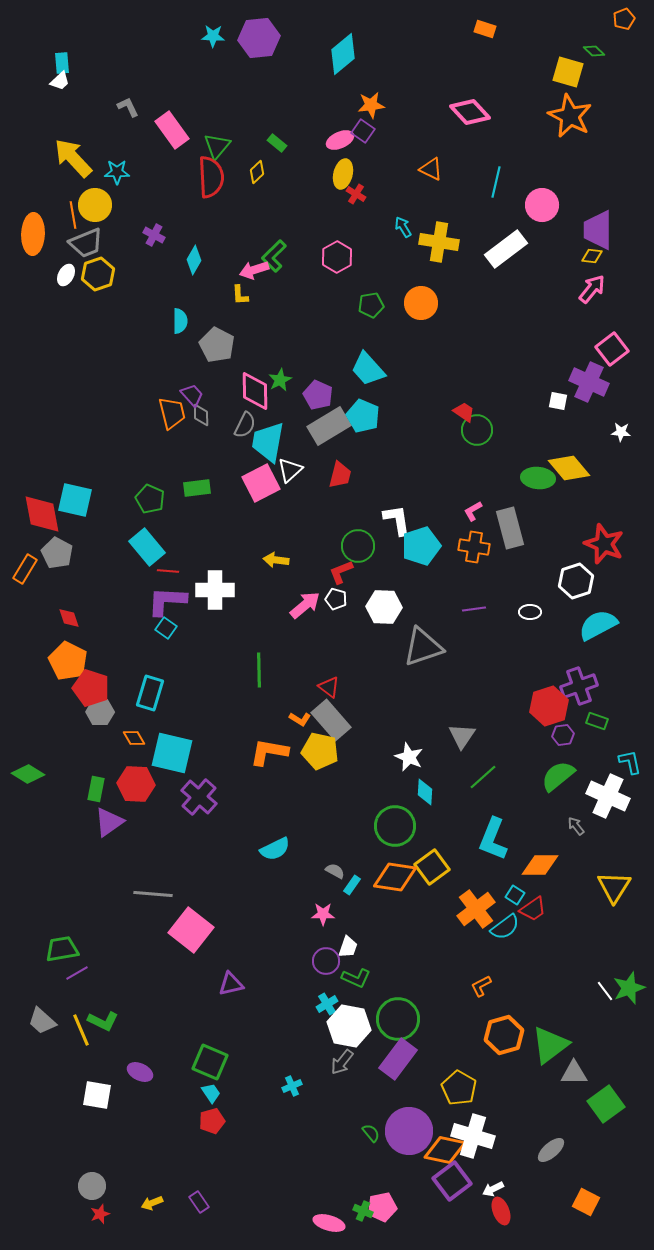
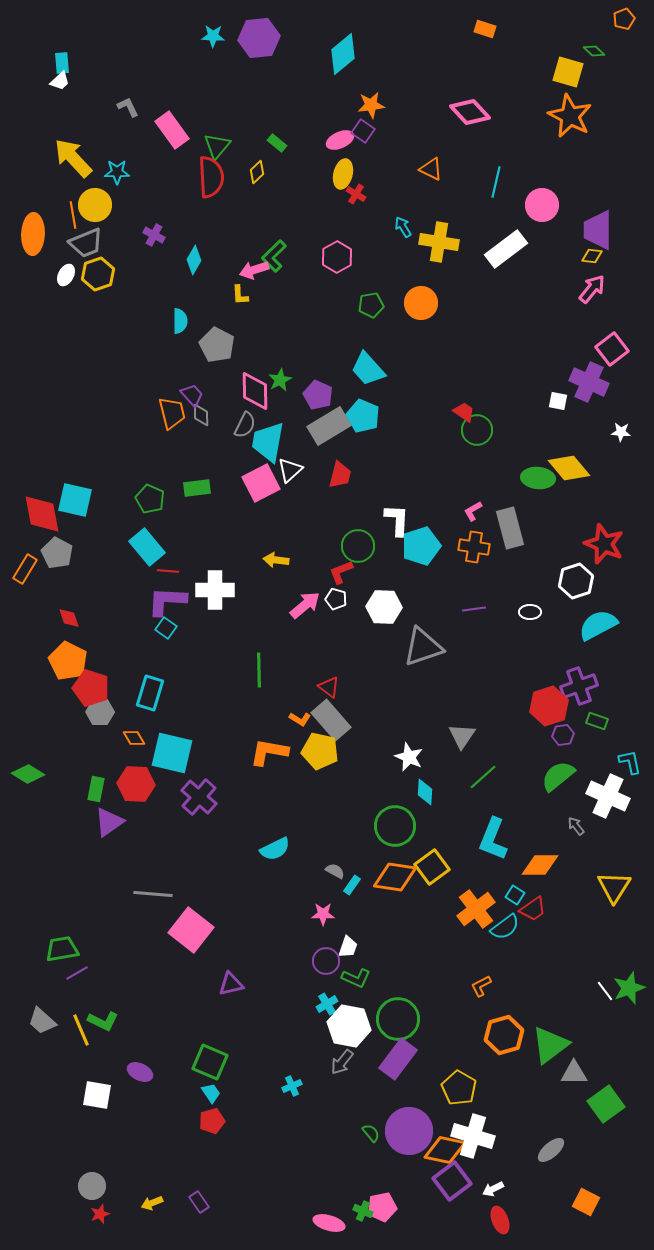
white L-shape at (397, 520): rotated 12 degrees clockwise
red ellipse at (501, 1211): moved 1 px left, 9 px down
